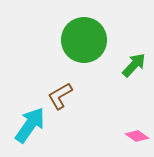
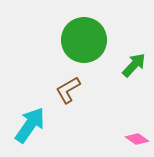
brown L-shape: moved 8 px right, 6 px up
pink diamond: moved 3 px down
